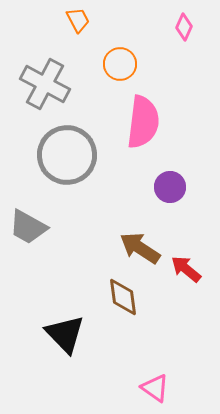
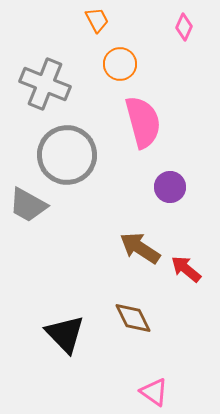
orange trapezoid: moved 19 px right
gray cross: rotated 6 degrees counterclockwise
pink semicircle: rotated 22 degrees counterclockwise
gray trapezoid: moved 22 px up
brown diamond: moved 10 px right, 21 px down; rotated 18 degrees counterclockwise
pink triangle: moved 1 px left, 4 px down
